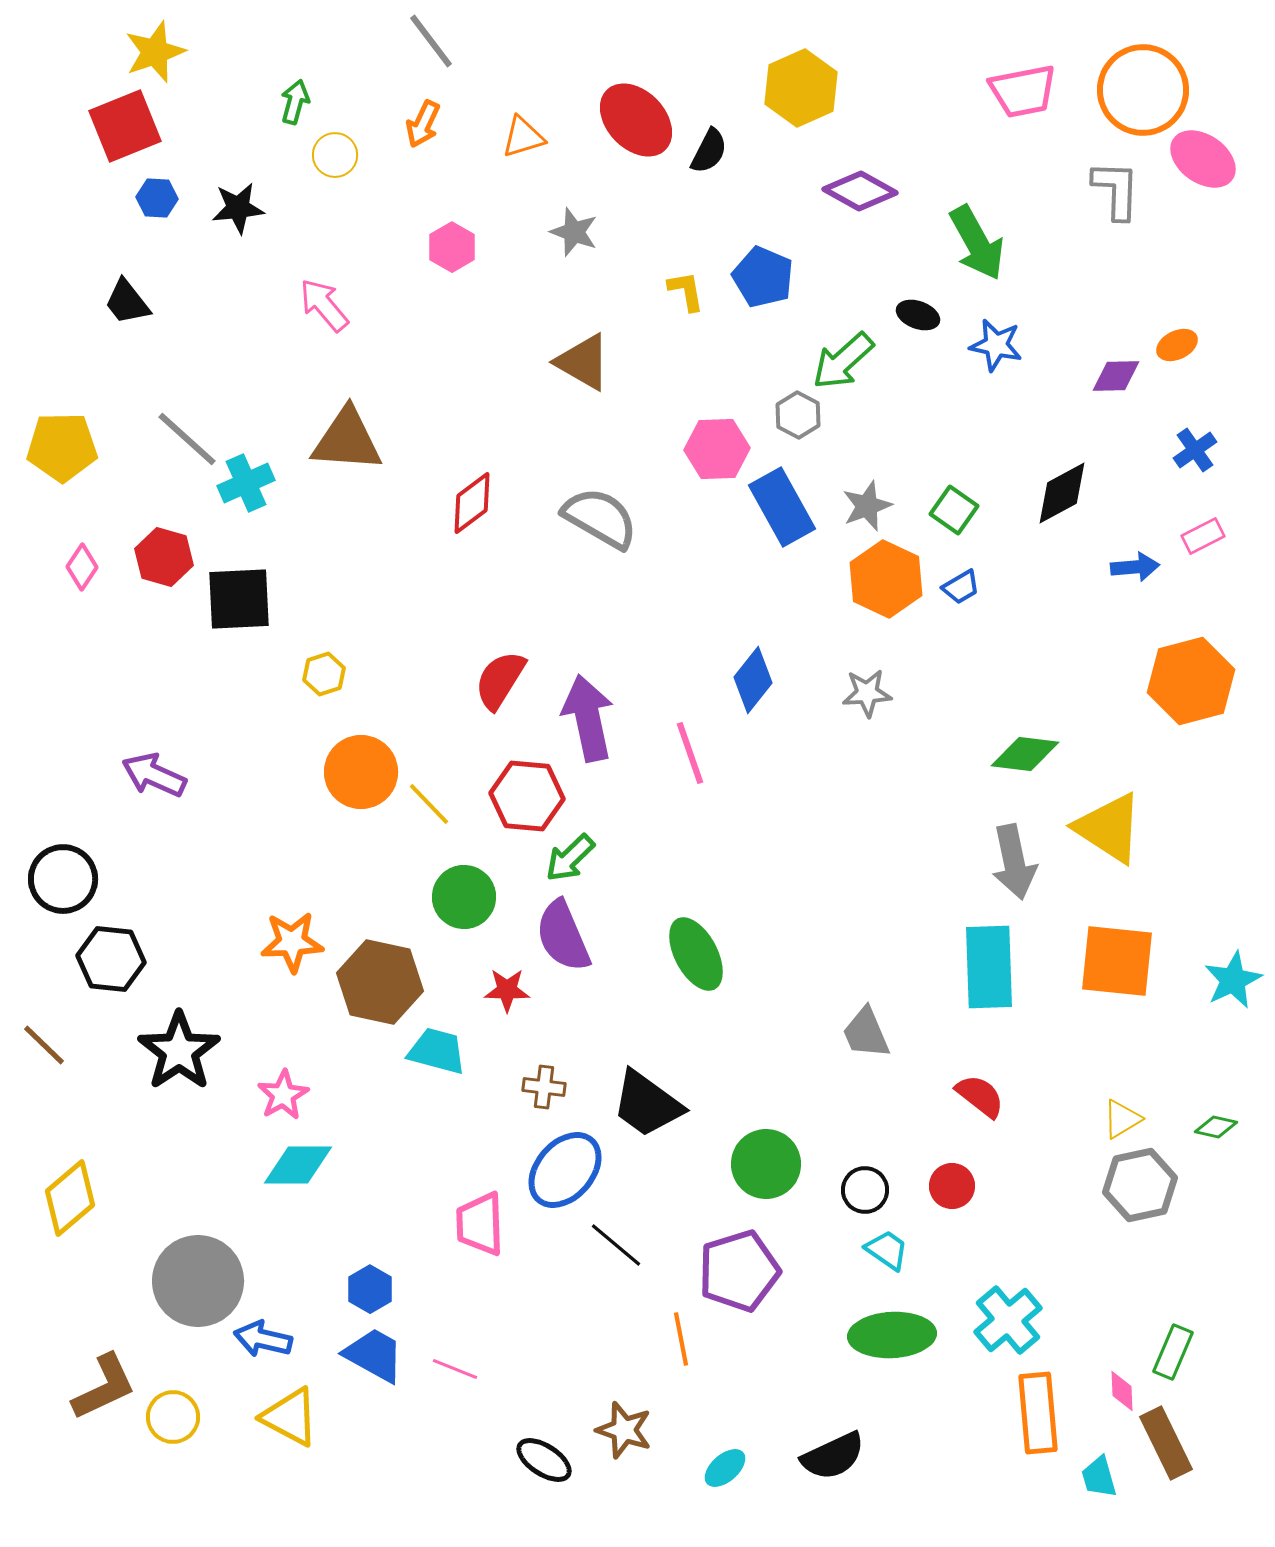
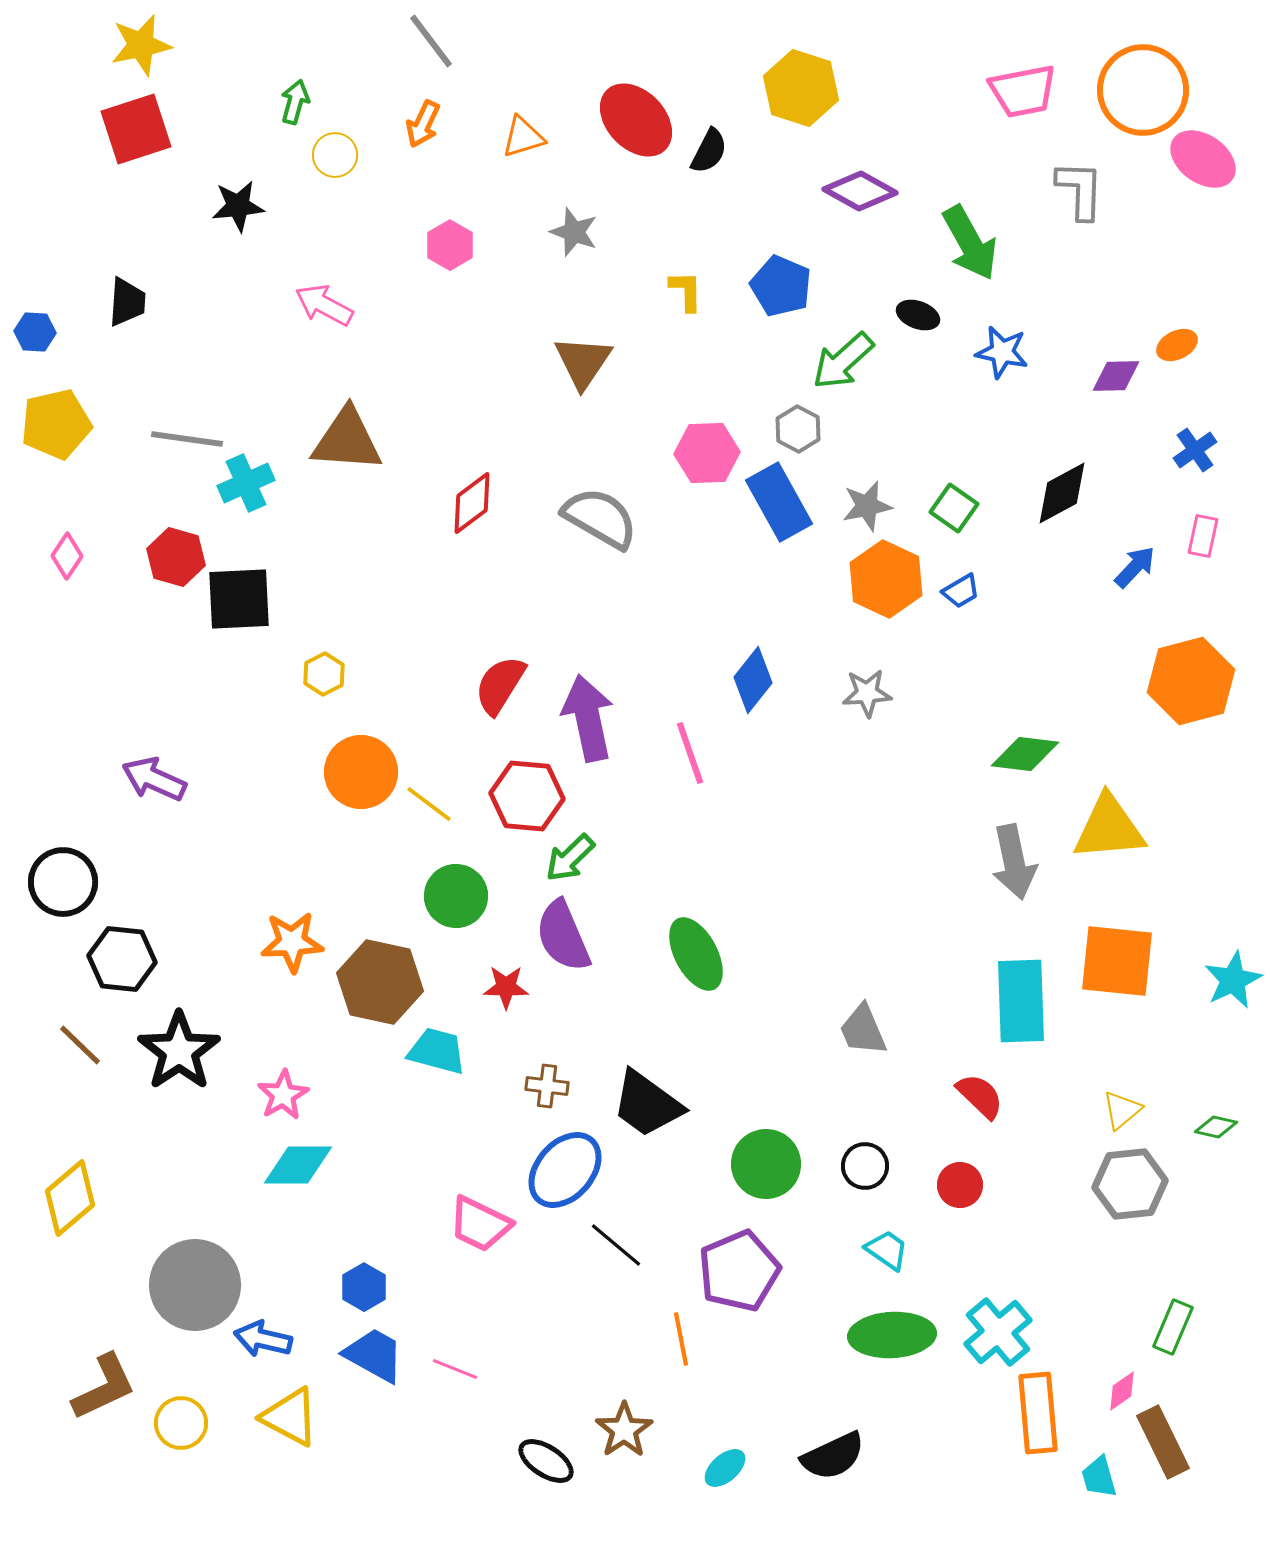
yellow star at (155, 52): moved 14 px left, 7 px up; rotated 8 degrees clockwise
yellow hexagon at (801, 88): rotated 18 degrees counterclockwise
red square at (125, 126): moved 11 px right, 3 px down; rotated 4 degrees clockwise
gray L-shape at (1116, 190): moved 36 px left
blue hexagon at (157, 198): moved 122 px left, 134 px down
black star at (238, 208): moved 2 px up
green arrow at (977, 243): moved 7 px left
pink hexagon at (452, 247): moved 2 px left, 2 px up
blue pentagon at (763, 277): moved 18 px right, 9 px down
yellow L-shape at (686, 291): rotated 9 degrees clockwise
black trapezoid at (127, 302): rotated 138 degrees counterclockwise
pink arrow at (324, 305): rotated 22 degrees counterclockwise
blue star at (996, 345): moved 6 px right, 7 px down
brown triangle at (583, 362): rotated 34 degrees clockwise
gray hexagon at (798, 415): moved 14 px down
gray line at (187, 439): rotated 34 degrees counterclockwise
yellow pentagon at (62, 447): moved 6 px left, 23 px up; rotated 12 degrees counterclockwise
pink hexagon at (717, 449): moved 10 px left, 4 px down
gray star at (867, 506): rotated 9 degrees clockwise
blue rectangle at (782, 507): moved 3 px left, 5 px up
green square at (954, 510): moved 2 px up
pink rectangle at (1203, 536): rotated 51 degrees counterclockwise
red hexagon at (164, 557): moved 12 px right
pink diamond at (82, 567): moved 15 px left, 11 px up
blue arrow at (1135, 567): rotated 42 degrees counterclockwise
blue trapezoid at (961, 587): moved 4 px down
yellow hexagon at (324, 674): rotated 9 degrees counterclockwise
red semicircle at (500, 680): moved 5 px down
purple arrow at (154, 775): moved 4 px down
yellow line at (429, 804): rotated 9 degrees counterclockwise
yellow triangle at (1109, 828): rotated 38 degrees counterclockwise
black circle at (63, 879): moved 3 px down
green circle at (464, 897): moved 8 px left, 1 px up
black hexagon at (111, 959): moved 11 px right
cyan rectangle at (989, 967): moved 32 px right, 34 px down
red star at (507, 990): moved 1 px left, 3 px up
gray trapezoid at (866, 1033): moved 3 px left, 3 px up
brown line at (44, 1045): moved 36 px right
brown cross at (544, 1087): moved 3 px right, 1 px up
red semicircle at (980, 1096): rotated 6 degrees clockwise
yellow triangle at (1122, 1119): moved 9 px up; rotated 9 degrees counterclockwise
gray hexagon at (1140, 1185): moved 10 px left, 1 px up; rotated 6 degrees clockwise
red circle at (952, 1186): moved 8 px right, 1 px up
black circle at (865, 1190): moved 24 px up
pink trapezoid at (480, 1224): rotated 62 degrees counterclockwise
purple pentagon at (739, 1271): rotated 6 degrees counterclockwise
gray circle at (198, 1281): moved 3 px left, 4 px down
blue hexagon at (370, 1289): moved 6 px left, 2 px up
cyan cross at (1008, 1320): moved 10 px left, 12 px down
green rectangle at (1173, 1352): moved 25 px up
pink diamond at (1122, 1391): rotated 57 degrees clockwise
yellow circle at (173, 1417): moved 8 px right, 6 px down
brown star at (624, 1430): rotated 20 degrees clockwise
brown rectangle at (1166, 1443): moved 3 px left, 1 px up
black ellipse at (544, 1460): moved 2 px right, 1 px down
